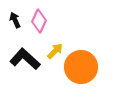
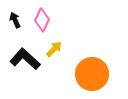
pink diamond: moved 3 px right, 1 px up
yellow arrow: moved 1 px left, 2 px up
orange circle: moved 11 px right, 7 px down
